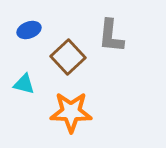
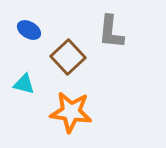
blue ellipse: rotated 50 degrees clockwise
gray L-shape: moved 4 px up
orange star: rotated 6 degrees clockwise
